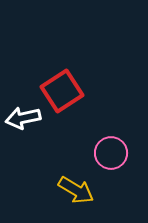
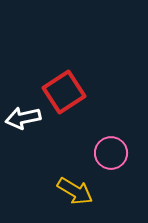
red square: moved 2 px right, 1 px down
yellow arrow: moved 1 px left, 1 px down
